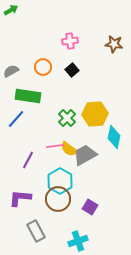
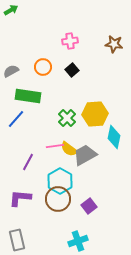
purple line: moved 2 px down
purple square: moved 1 px left, 1 px up; rotated 21 degrees clockwise
gray rectangle: moved 19 px left, 9 px down; rotated 15 degrees clockwise
